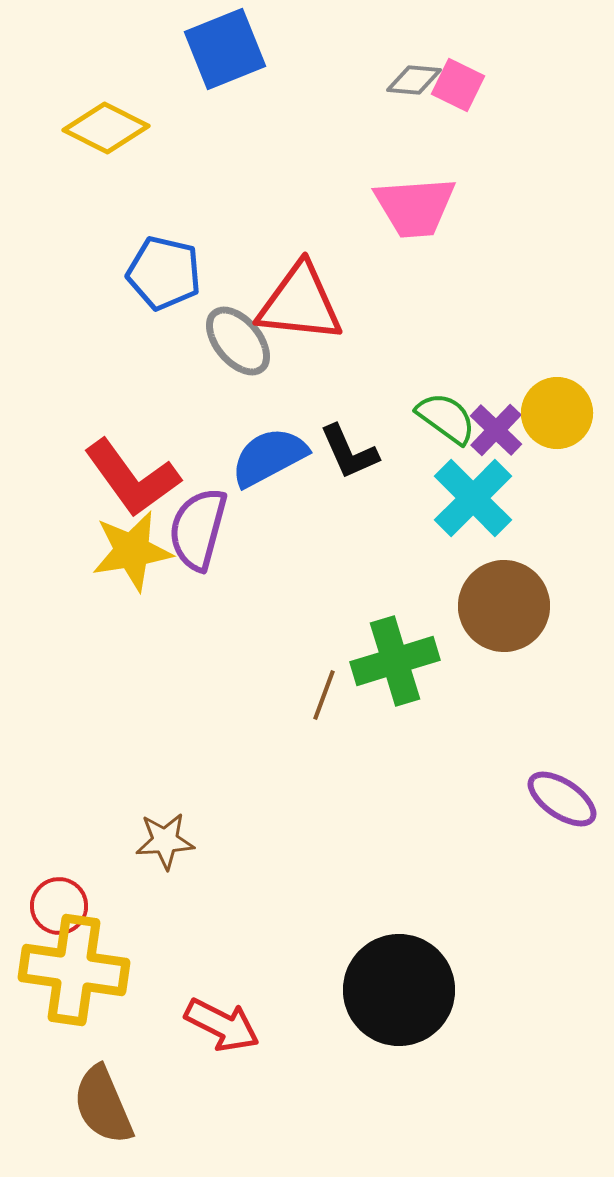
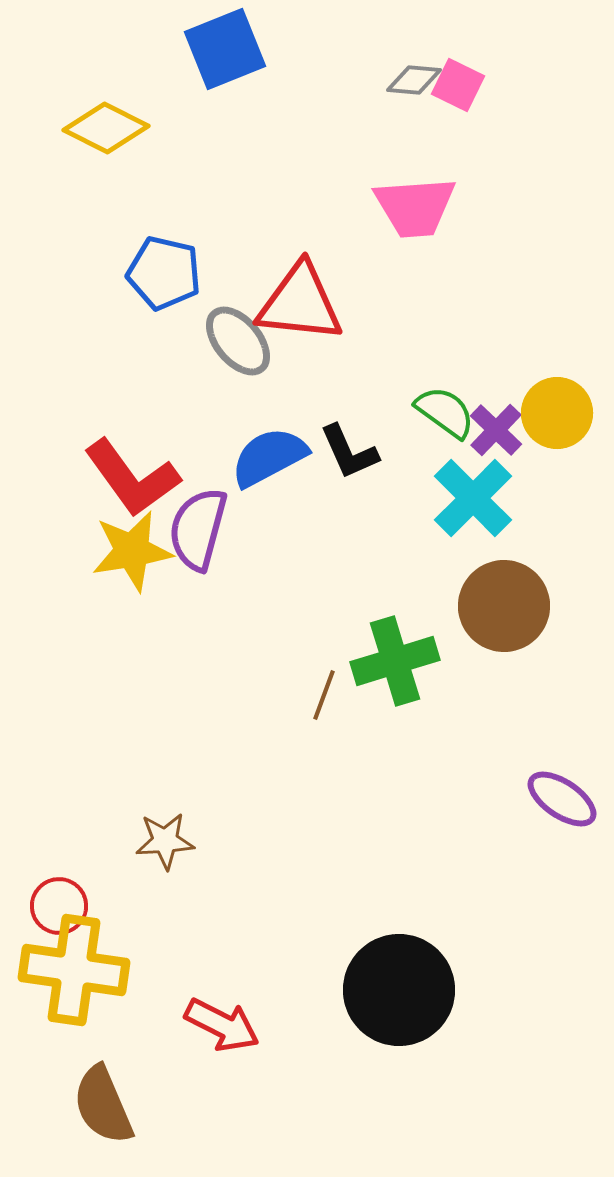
green semicircle: moved 1 px left, 6 px up
